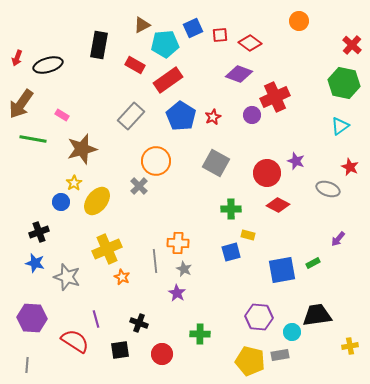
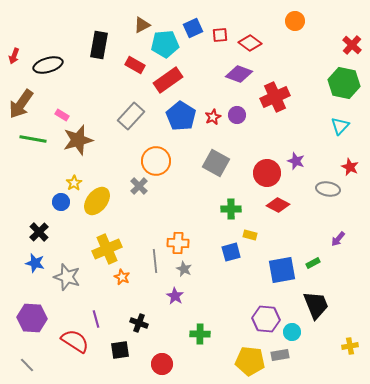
orange circle at (299, 21): moved 4 px left
red arrow at (17, 58): moved 3 px left, 2 px up
purple circle at (252, 115): moved 15 px left
cyan triangle at (340, 126): rotated 12 degrees counterclockwise
brown star at (82, 149): moved 4 px left, 9 px up
gray ellipse at (328, 189): rotated 10 degrees counterclockwise
black cross at (39, 232): rotated 24 degrees counterclockwise
yellow rectangle at (248, 235): moved 2 px right
purple star at (177, 293): moved 2 px left, 3 px down
black trapezoid at (317, 315): moved 1 px left, 10 px up; rotated 76 degrees clockwise
purple hexagon at (259, 317): moved 7 px right, 2 px down
red circle at (162, 354): moved 10 px down
yellow pentagon at (250, 361): rotated 8 degrees counterclockwise
gray line at (27, 365): rotated 49 degrees counterclockwise
